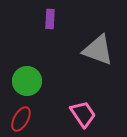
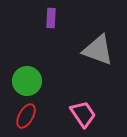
purple rectangle: moved 1 px right, 1 px up
red ellipse: moved 5 px right, 3 px up
